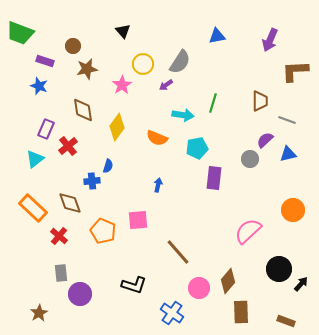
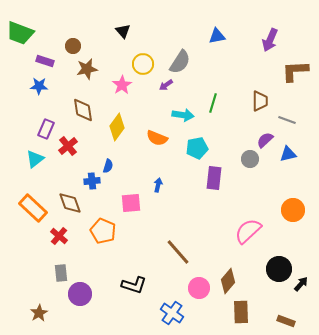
blue star at (39, 86): rotated 18 degrees counterclockwise
pink square at (138, 220): moved 7 px left, 17 px up
